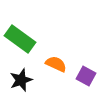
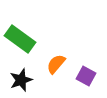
orange semicircle: rotated 75 degrees counterclockwise
